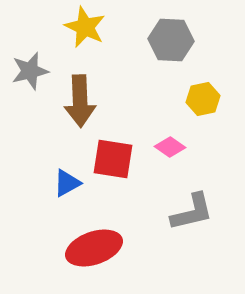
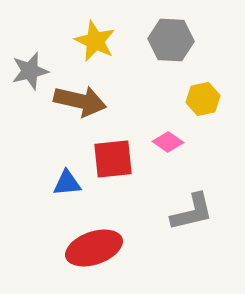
yellow star: moved 10 px right, 14 px down
brown arrow: rotated 75 degrees counterclockwise
pink diamond: moved 2 px left, 5 px up
red square: rotated 15 degrees counterclockwise
blue triangle: rotated 24 degrees clockwise
